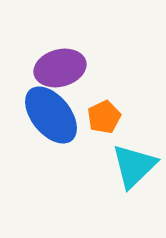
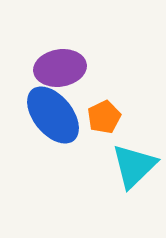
purple ellipse: rotated 6 degrees clockwise
blue ellipse: moved 2 px right
